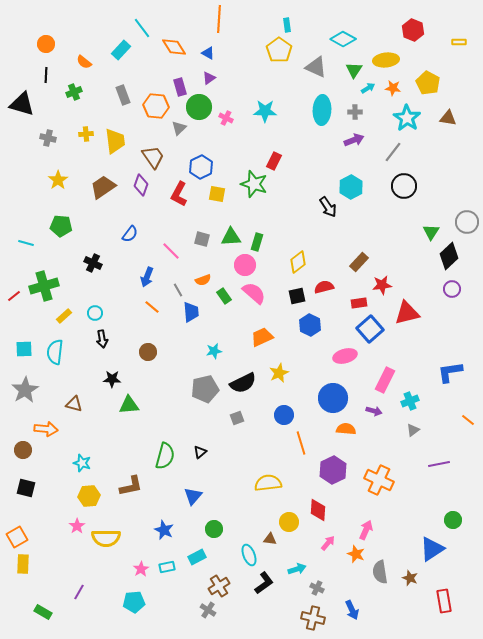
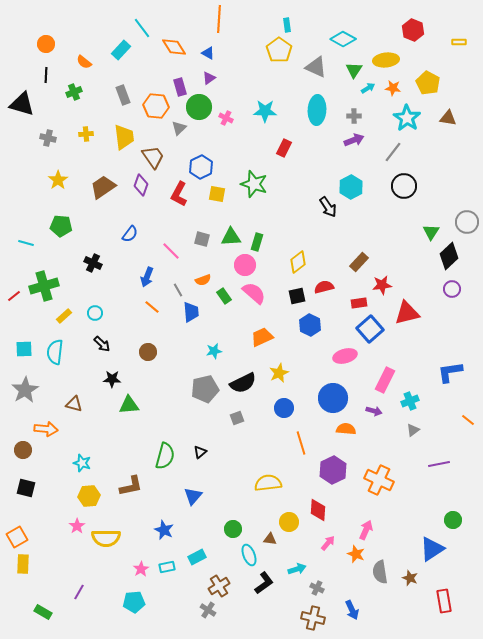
cyan ellipse at (322, 110): moved 5 px left
gray cross at (355, 112): moved 1 px left, 4 px down
yellow trapezoid at (115, 141): moved 9 px right, 4 px up
red rectangle at (274, 161): moved 10 px right, 13 px up
black arrow at (102, 339): moved 5 px down; rotated 36 degrees counterclockwise
blue circle at (284, 415): moved 7 px up
green circle at (214, 529): moved 19 px right
